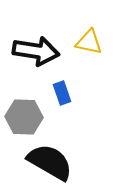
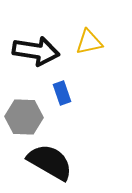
yellow triangle: rotated 24 degrees counterclockwise
